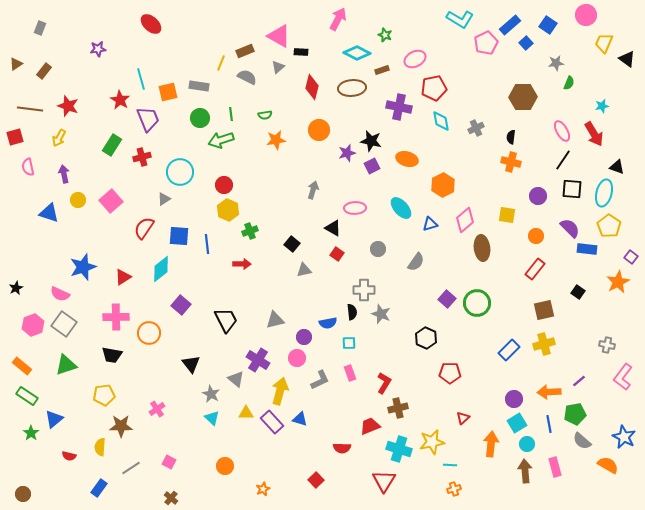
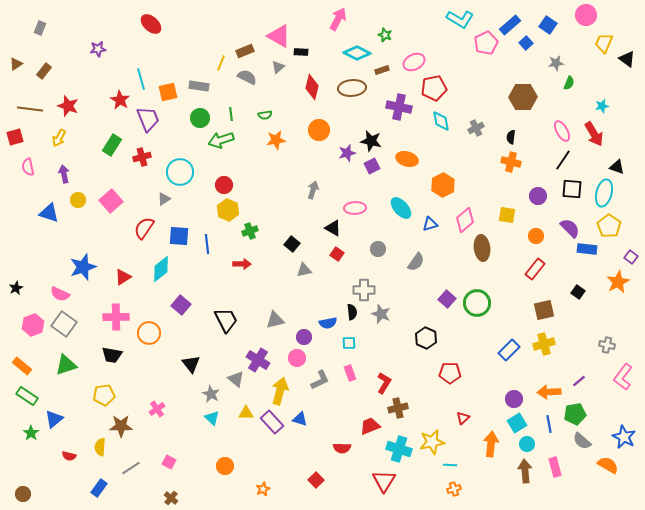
pink ellipse at (415, 59): moved 1 px left, 3 px down
